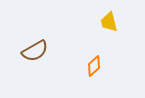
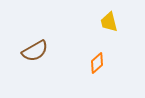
orange diamond: moved 3 px right, 3 px up
